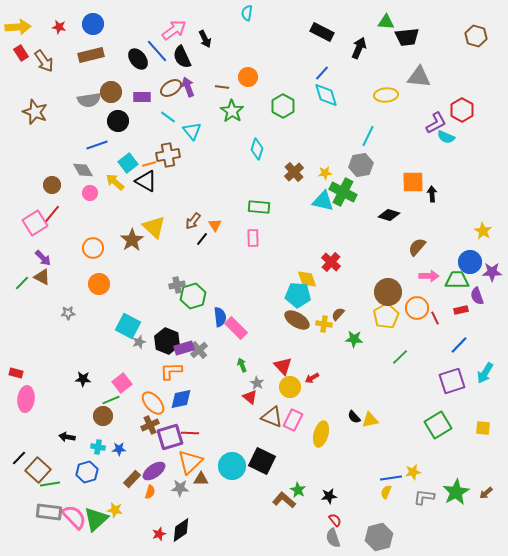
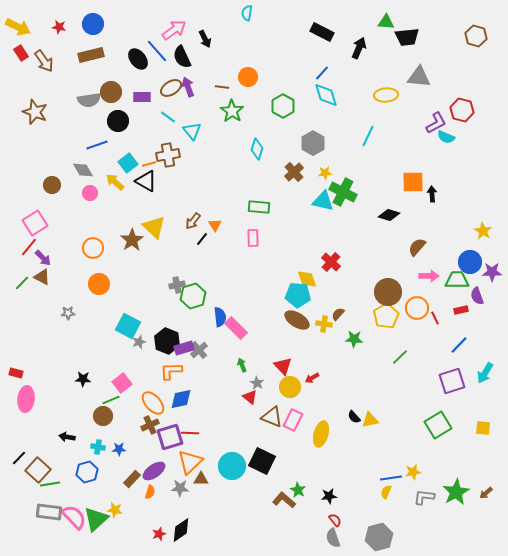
yellow arrow at (18, 27): rotated 30 degrees clockwise
red hexagon at (462, 110): rotated 15 degrees counterclockwise
gray hexagon at (361, 165): moved 48 px left, 22 px up; rotated 20 degrees counterclockwise
red line at (52, 214): moved 23 px left, 33 px down
